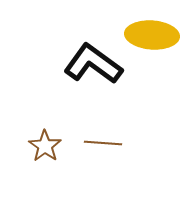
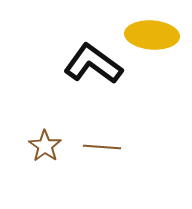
brown line: moved 1 px left, 4 px down
